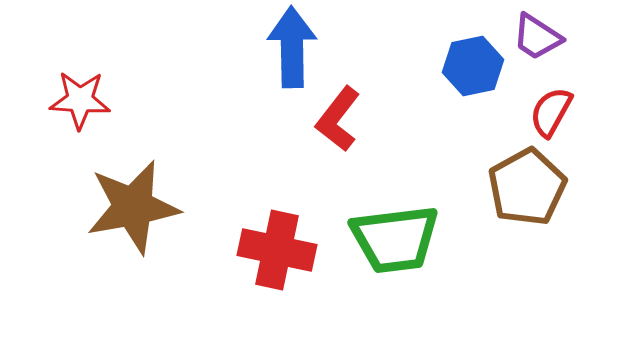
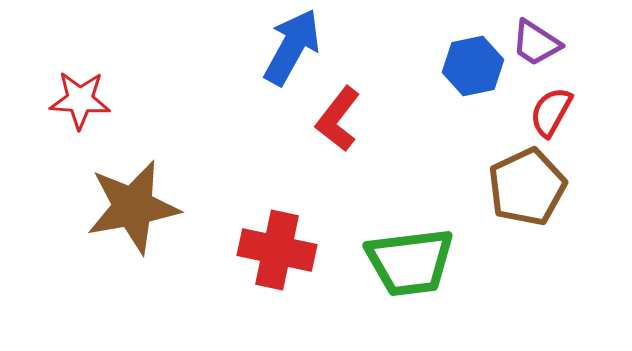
purple trapezoid: moved 1 px left, 6 px down
blue arrow: rotated 30 degrees clockwise
brown pentagon: rotated 4 degrees clockwise
green trapezoid: moved 15 px right, 23 px down
